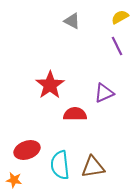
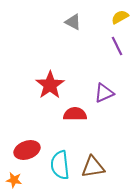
gray triangle: moved 1 px right, 1 px down
